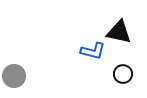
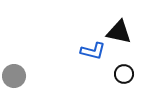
black circle: moved 1 px right
